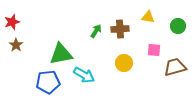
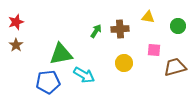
red star: moved 4 px right
